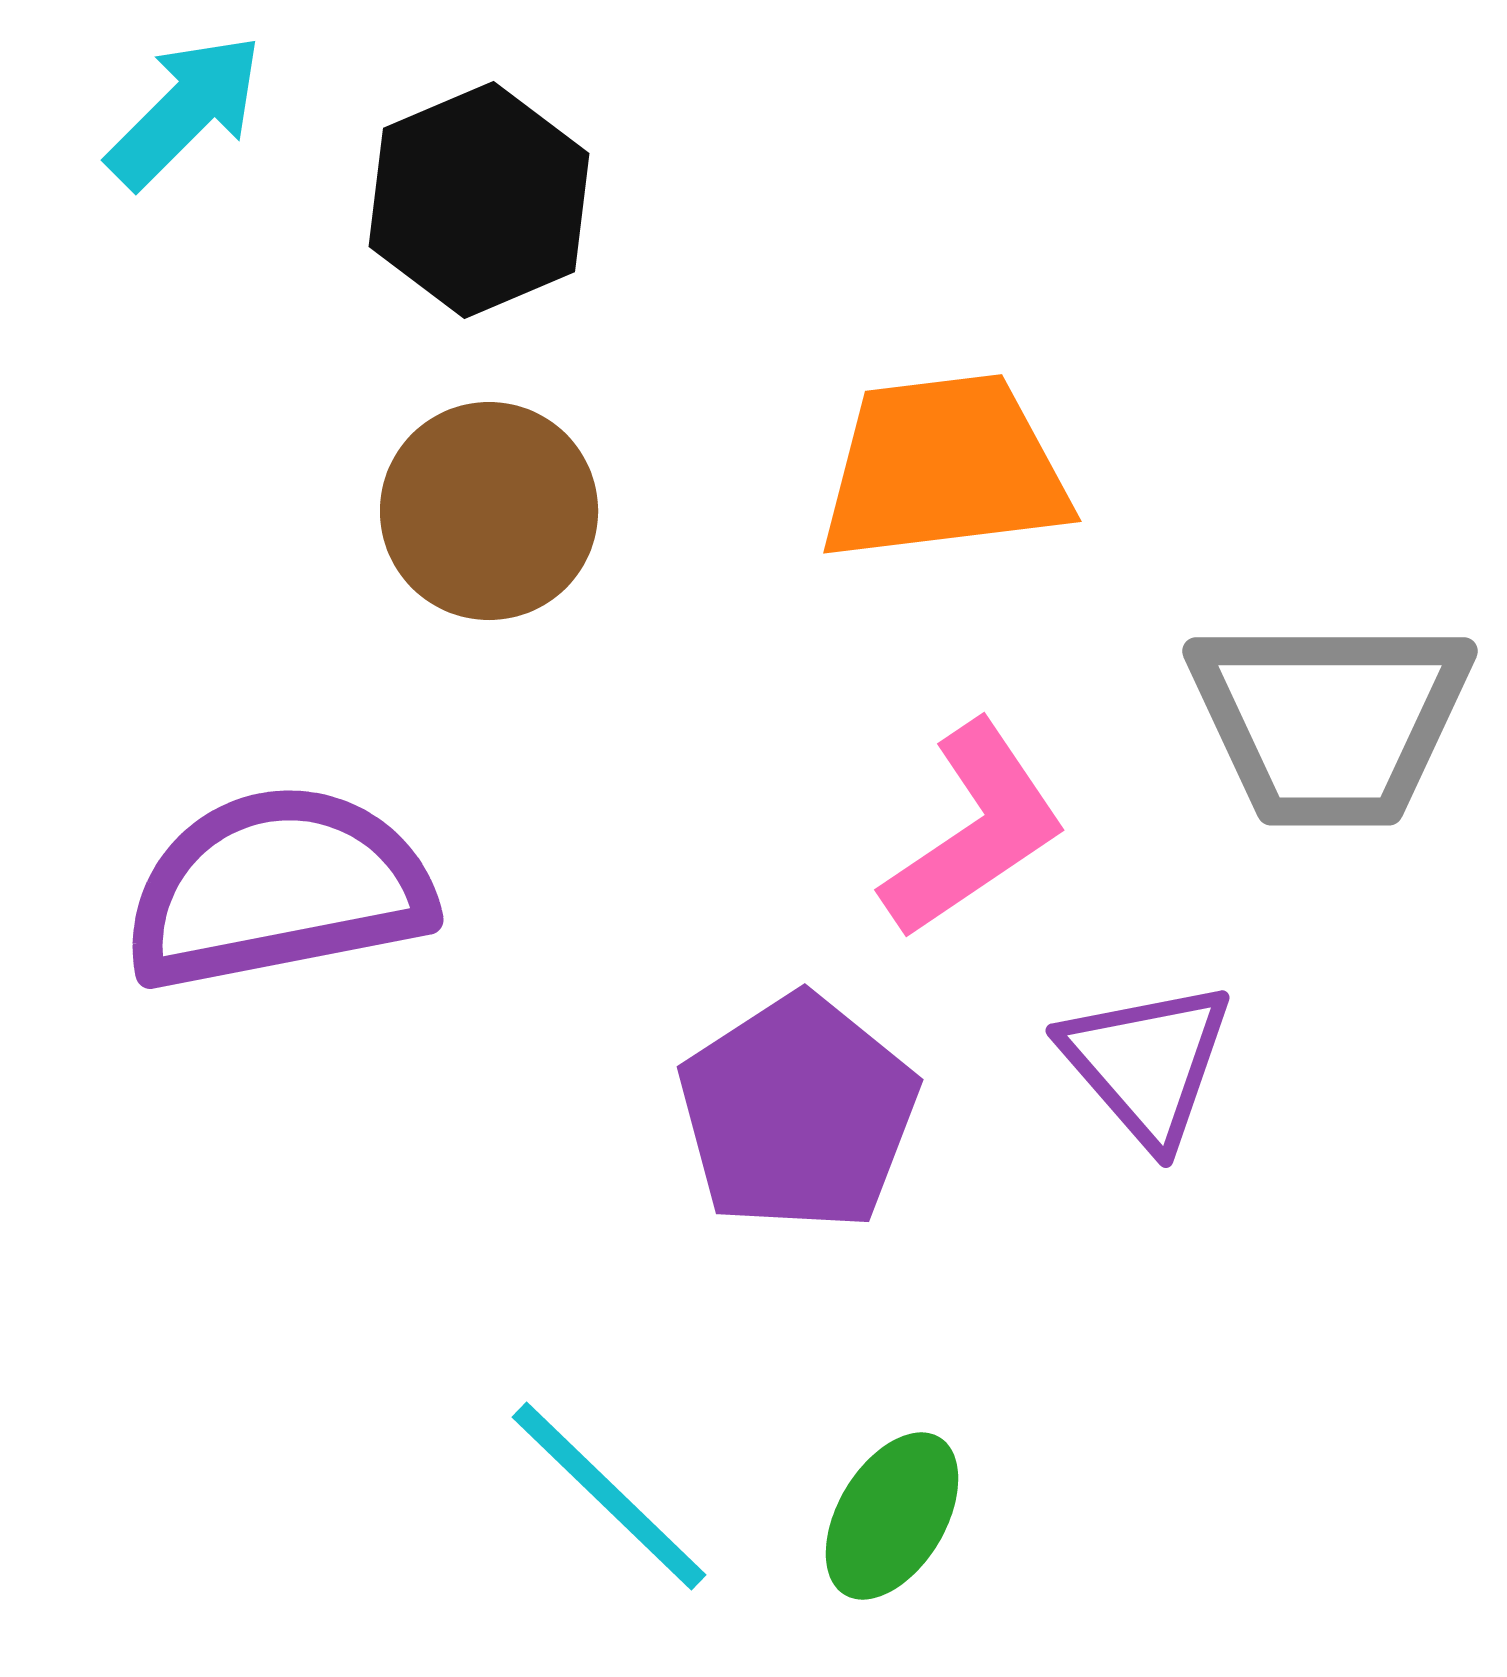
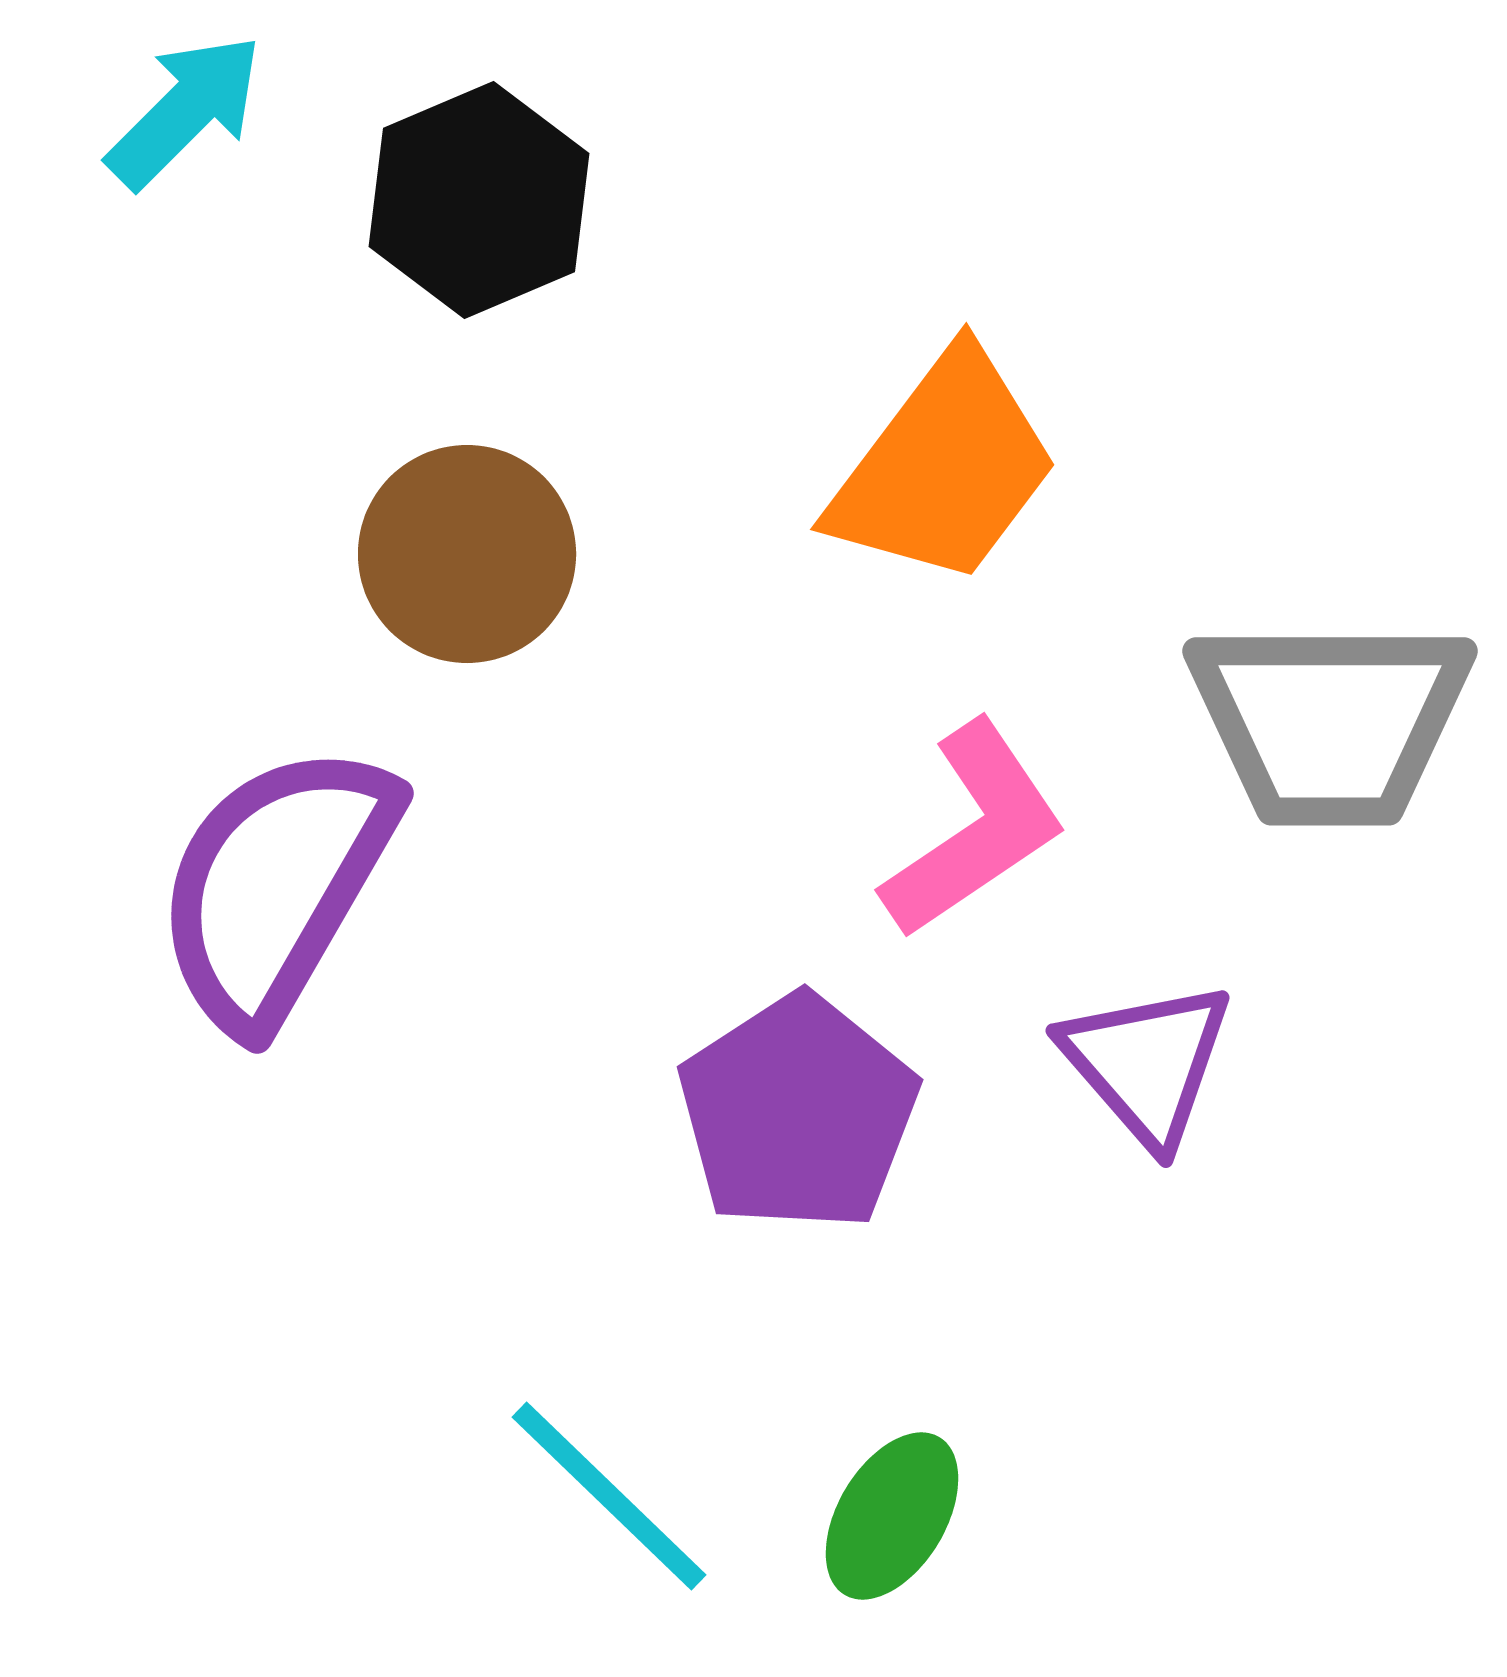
orange trapezoid: rotated 134 degrees clockwise
brown circle: moved 22 px left, 43 px down
purple semicircle: moved 2 px left, 2 px up; rotated 49 degrees counterclockwise
